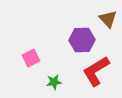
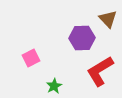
purple hexagon: moved 2 px up
red L-shape: moved 4 px right
green star: moved 4 px down; rotated 21 degrees counterclockwise
